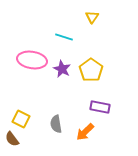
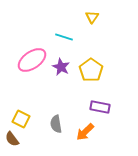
pink ellipse: rotated 44 degrees counterclockwise
purple star: moved 1 px left, 2 px up
